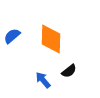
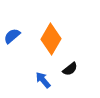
orange diamond: rotated 28 degrees clockwise
black semicircle: moved 1 px right, 2 px up
